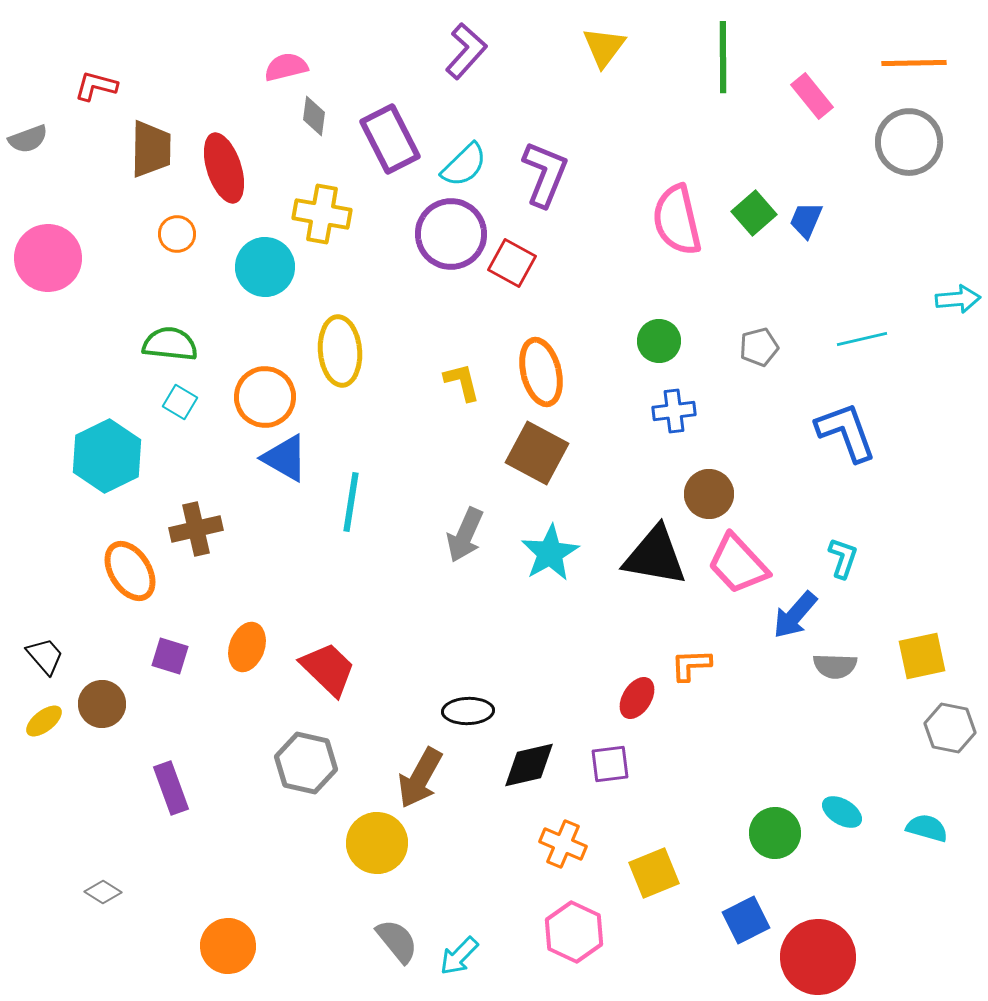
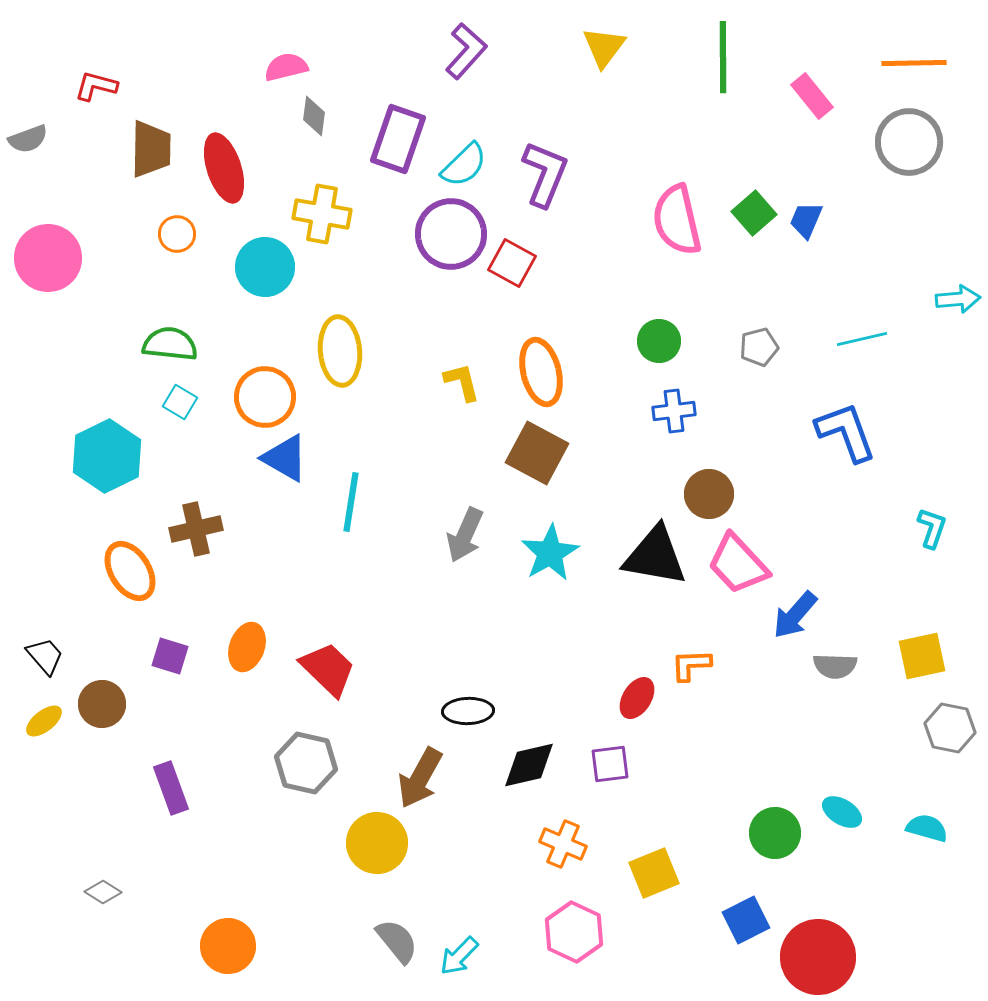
purple rectangle at (390, 139): moved 8 px right; rotated 46 degrees clockwise
cyan L-shape at (843, 558): moved 89 px right, 30 px up
